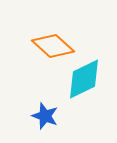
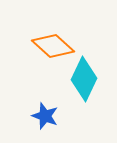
cyan diamond: rotated 39 degrees counterclockwise
